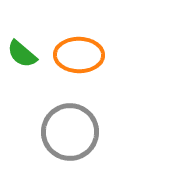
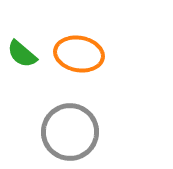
orange ellipse: moved 1 px up; rotated 9 degrees clockwise
